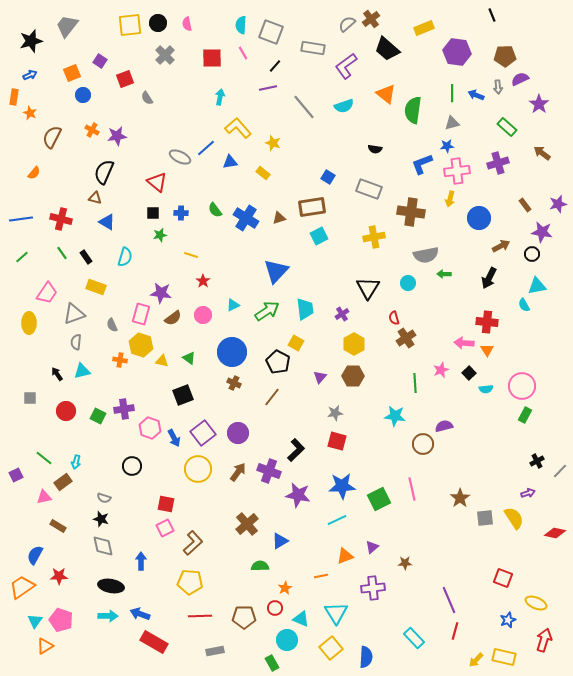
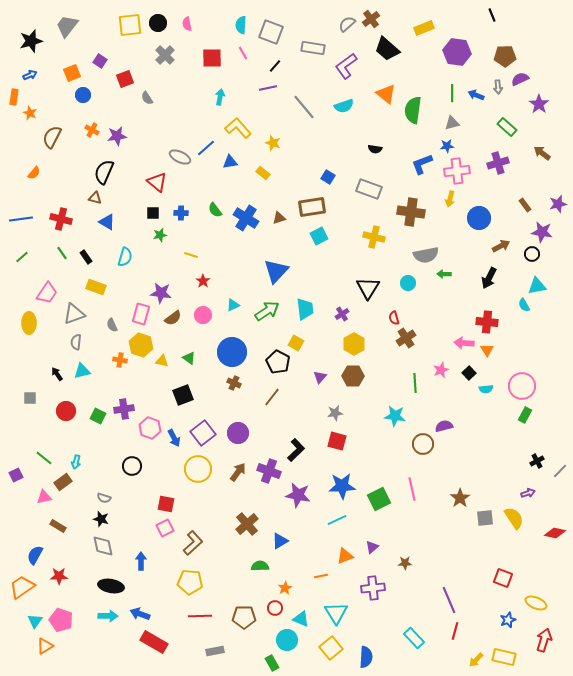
yellow cross at (374, 237): rotated 25 degrees clockwise
